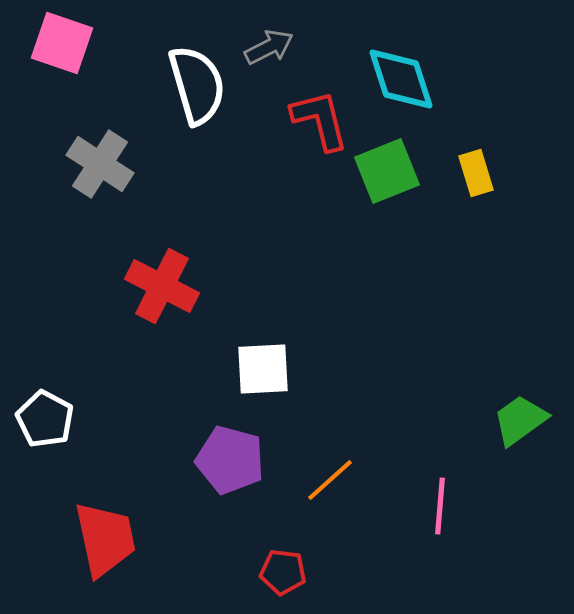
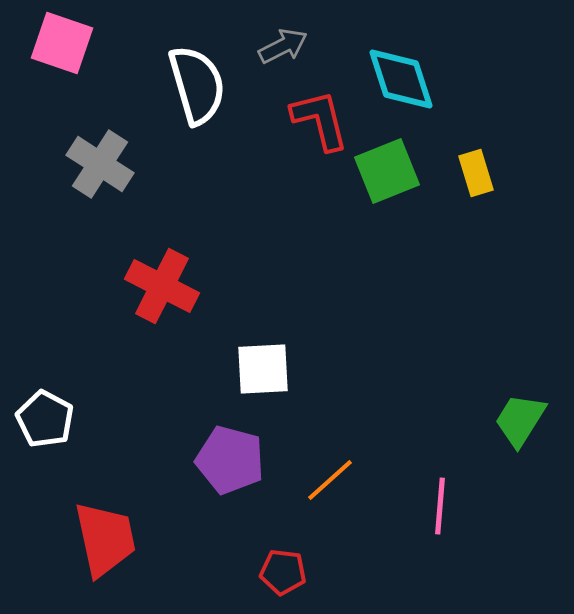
gray arrow: moved 14 px right, 1 px up
green trapezoid: rotated 22 degrees counterclockwise
